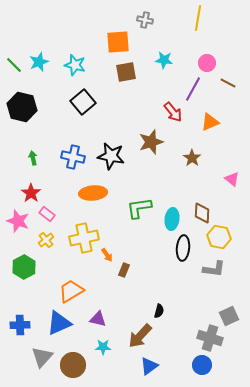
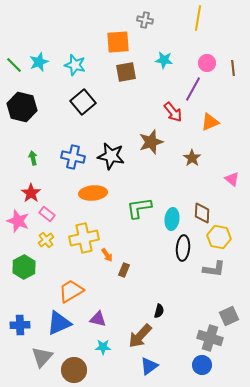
brown line at (228, 83): moved 5 px right, 15 px up; rotated 56 degrees clockwise
brown circle at (73, 365): moved 1 px right, 5 px down
